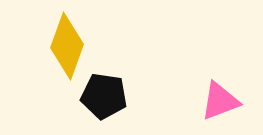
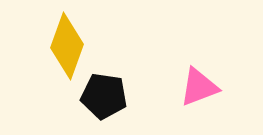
pink triangle: moved 21 px left, 14 px up
